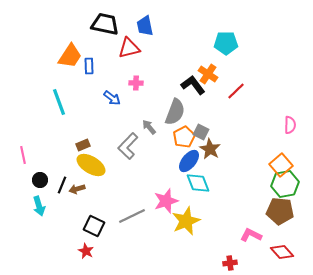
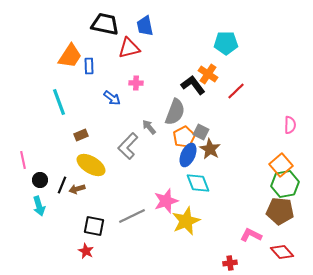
brown rectangle: moved 2 px left, 10 px up
pink line: moved 5 px down
blue ellipse: moved 1 px left, 6 px up; rotated 15 degrees counterclockwise
black square: rotated 15 degrees counterclockwise
